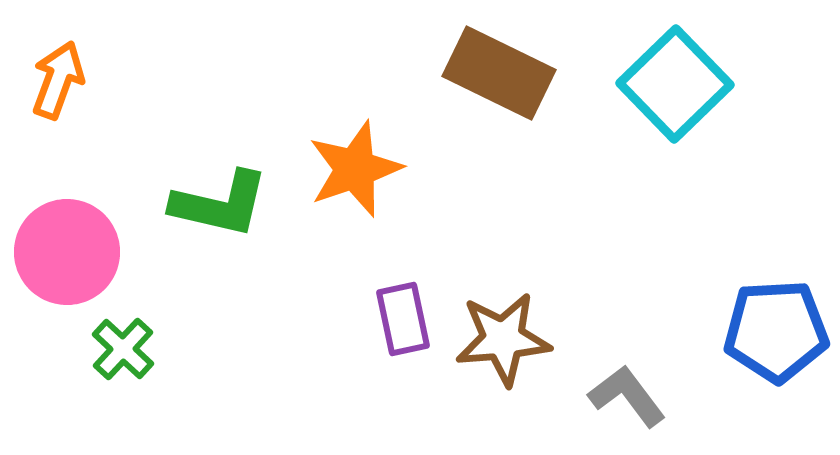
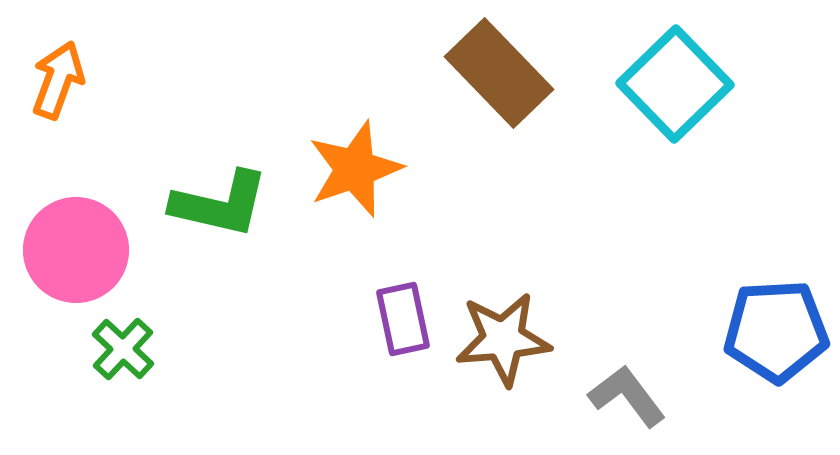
brown rectangle: rotated 20 degrees clockwise
pink circle: moved 9 px right, 2 px up
